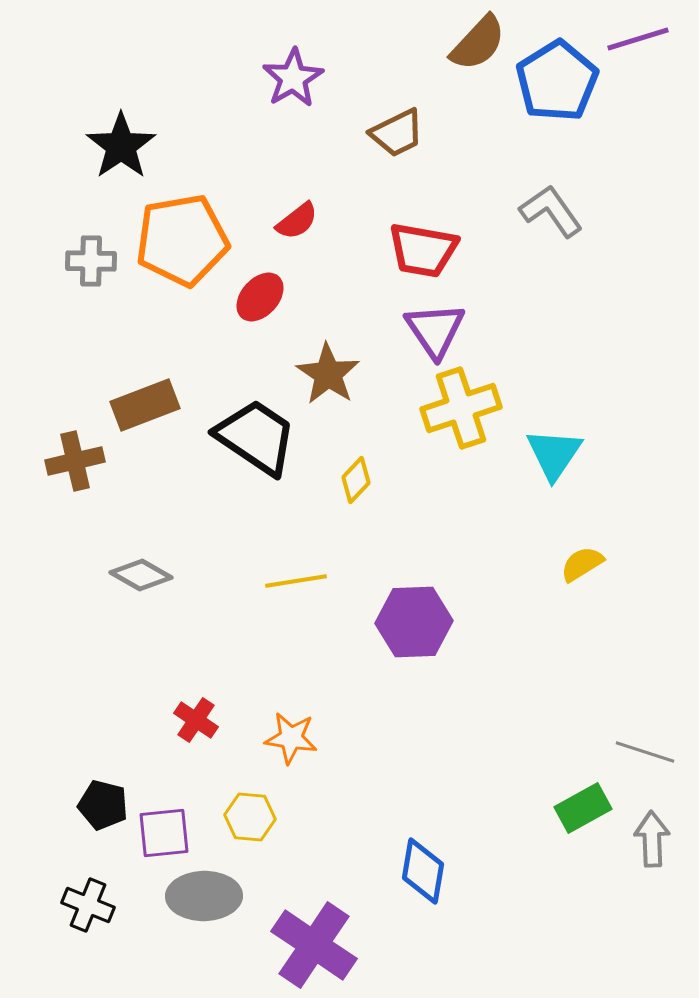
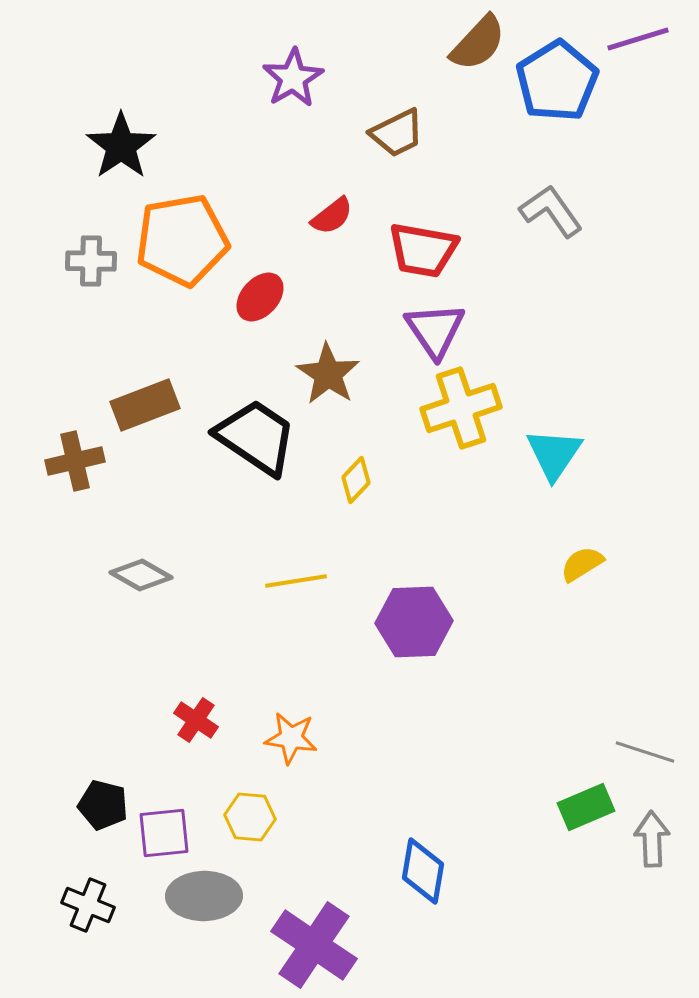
red semicircle: moved 35 px right, 5 px up
green rectangle: moved 3 px right, 1 px up; rotated 6 degrees clockwise
